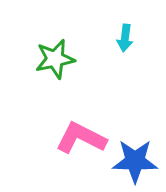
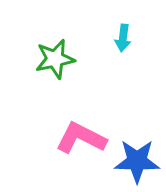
cyan arrow: moved 2 px left
blue star: moved 2 px right
